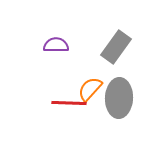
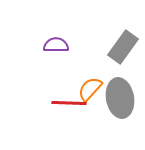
gray rectangle: moved 7 px right
gray ellipse: moved 1 px right; rotated 12 degrees counterclockwise
